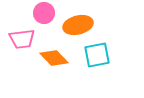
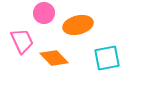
pink trapezoid: moved 2 px down; rotated 108 degrees counterclockwise
cyan square: moved 10 px right, 3 px down
